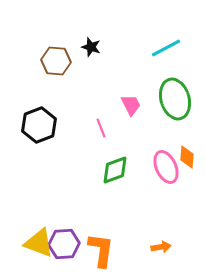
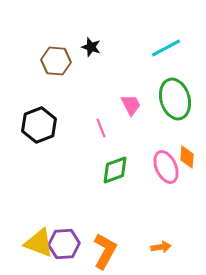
orange L-shape: moved 4 px right, 1 px down; rotated 21 degrees clockwise
